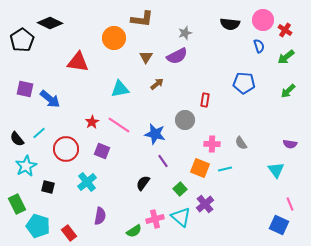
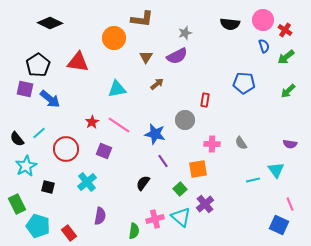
black pentagon at (22, 40): moved 16 px right, 25 px down
blue semicircle at (259, 46): moved 5 px right
cyan triangle at (120, 89): moved 3 px left
purple square at (102, 151): moved 2 px right
orange square at (200, 168): moved 2 px left, 1 px down; rotated 30 degrees counterclockwise
cyan line at (225, 169): moved 28 px right, 11 px down
green semicircle at (134, 231): rotated 49 degrees counterclockwise
